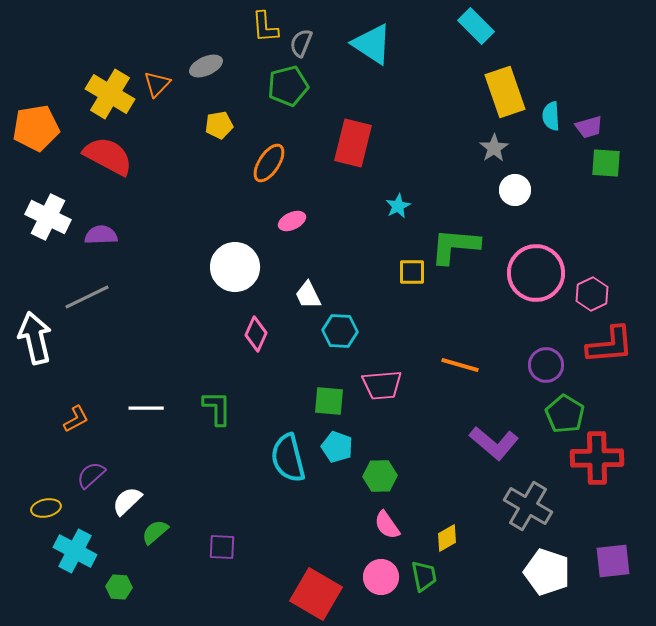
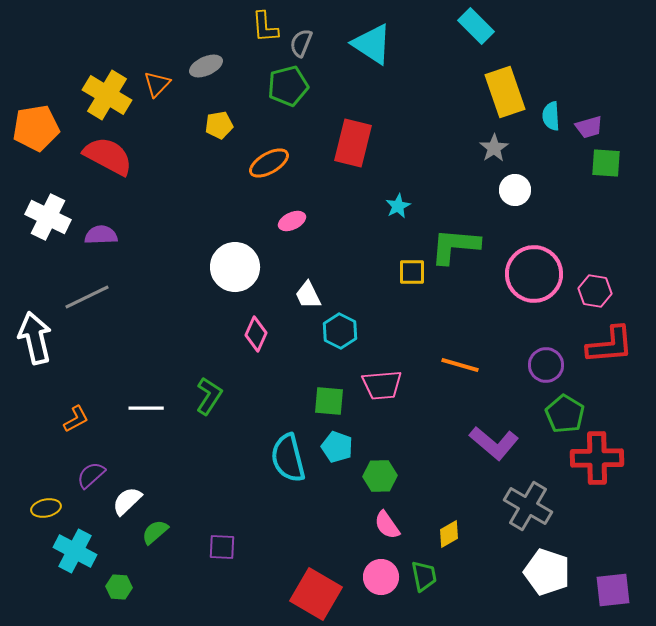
yellow cross at (110, 94): moved 3 px left, 1 px down
orange ellipse at (269, 163): rotated 27 degrees clockwise
pink circle at (536, 273): moved 2 px left, 1 px down
pink hexagon at (592, 294): moved 3 px right, 3 px up; rotated 24 degrees counterclockwise
cyan hexagon at (340, 331): rotated 24 degrees clockwise
green L-shape at (217, 408): moved 8 px left, 12 px up; rotated 33 degrees clockwise
yellow diamond at (447, 538): moved 2 px right, 4 px up
purple square at (613, 561): moved 29 px down
